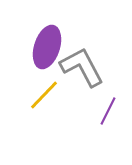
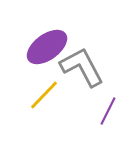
purple ellipse: rotated 36 degrees clockwise
